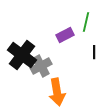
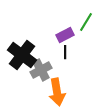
green line: rotated 18 degrees clockwise
black line: moved 29 px left
gray cross: moved 4 px down
